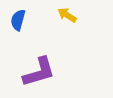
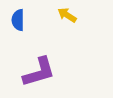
blue semicircle: rotated 15 degrees counterclockwise
